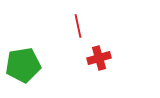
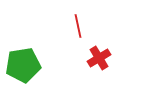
red cross: rotated 15 degrees counterclockwise
